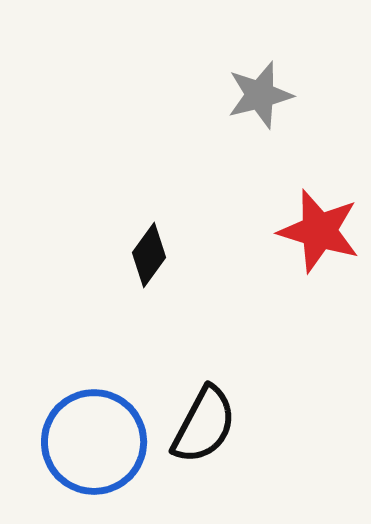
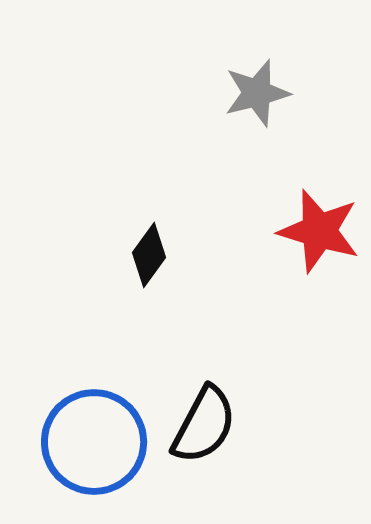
gray star: moved 3 px left, 2 px up
